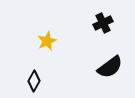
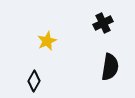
black semicircle: rotated 44 degrees counterclockwise
